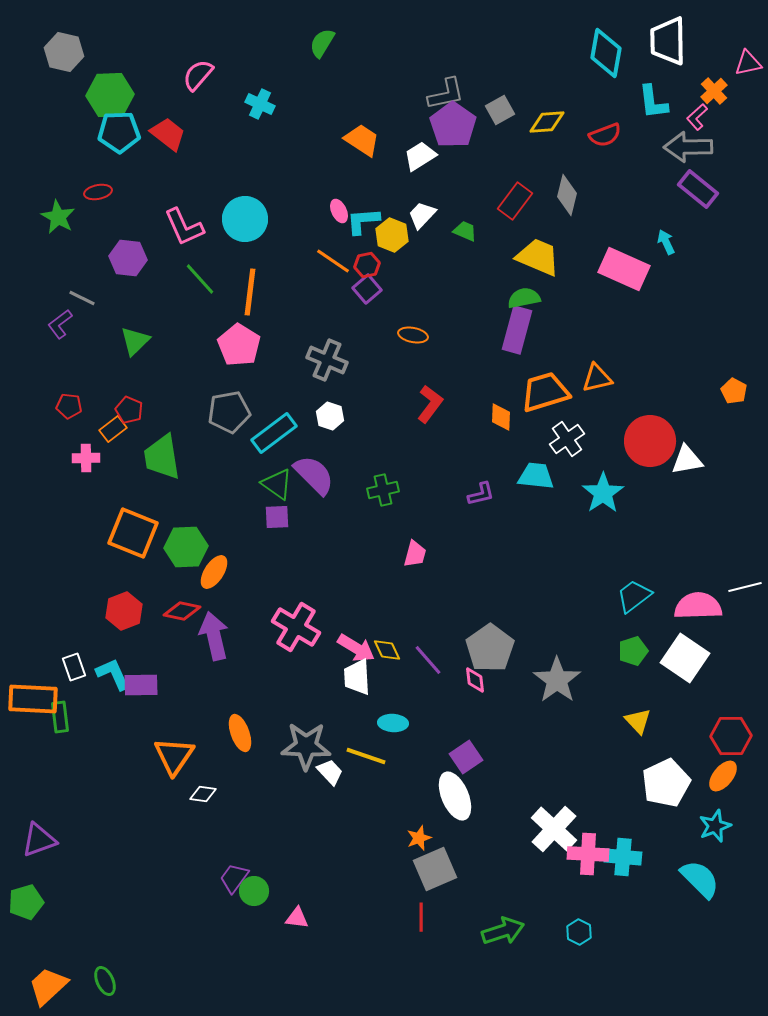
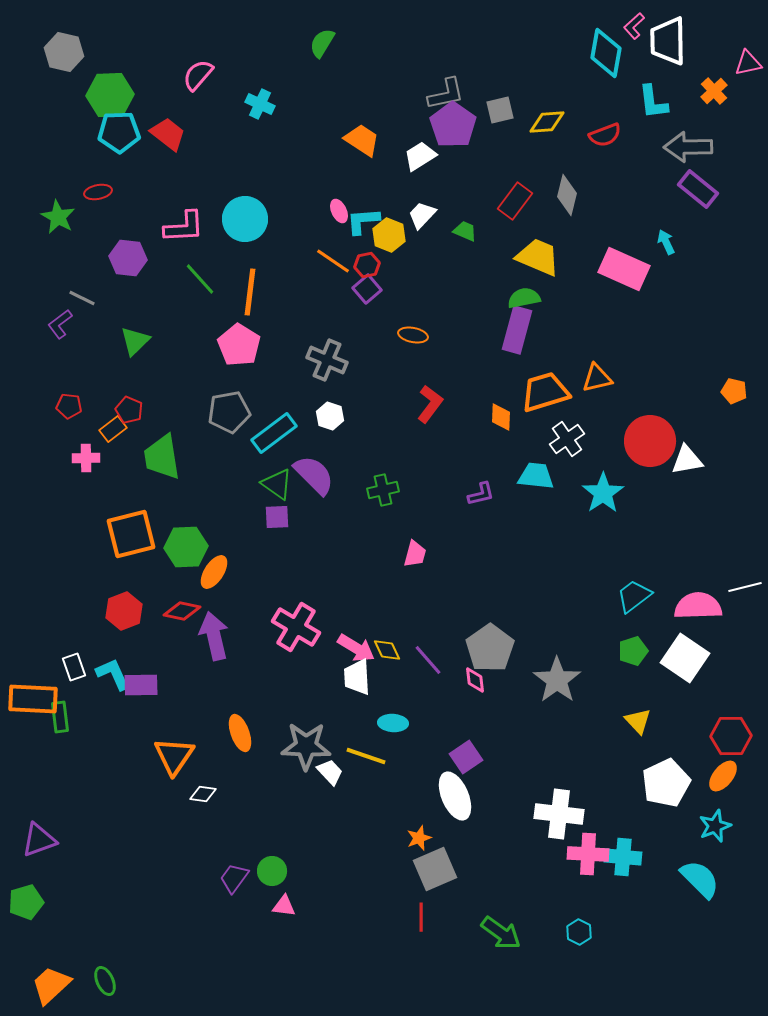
gray square at (500, 110): rotated 16 degrees clockwise
pink L-shape at (697, 117): moved 63 px left, 91 px up
pink L-shape at (184, 227): rotated 69 degrees counterclockwise
yellow hexagon at (392, 235): moved 3 px left
orange pentagon at (734, 391): rotated 15 degrees counterclockwise
orange square at (133, 533): moved 2 px left, 1 px down; rotated 36 degrees counterclockwise
white cross at (554, 829): moved 5 px right, 15 px up; rotated 36 degrees counterclockwise
green circle at (254, 891): moved 18 px right, 20 px up
pink triangle at (297, 918): moved 13 px left, 12 px up
green arrow at (503, 931): moved 2 px left, 2 px down; rotated 54 degrees clockwise
orange trapezoid at (48, 986): moved 3 px right, 1 px up
